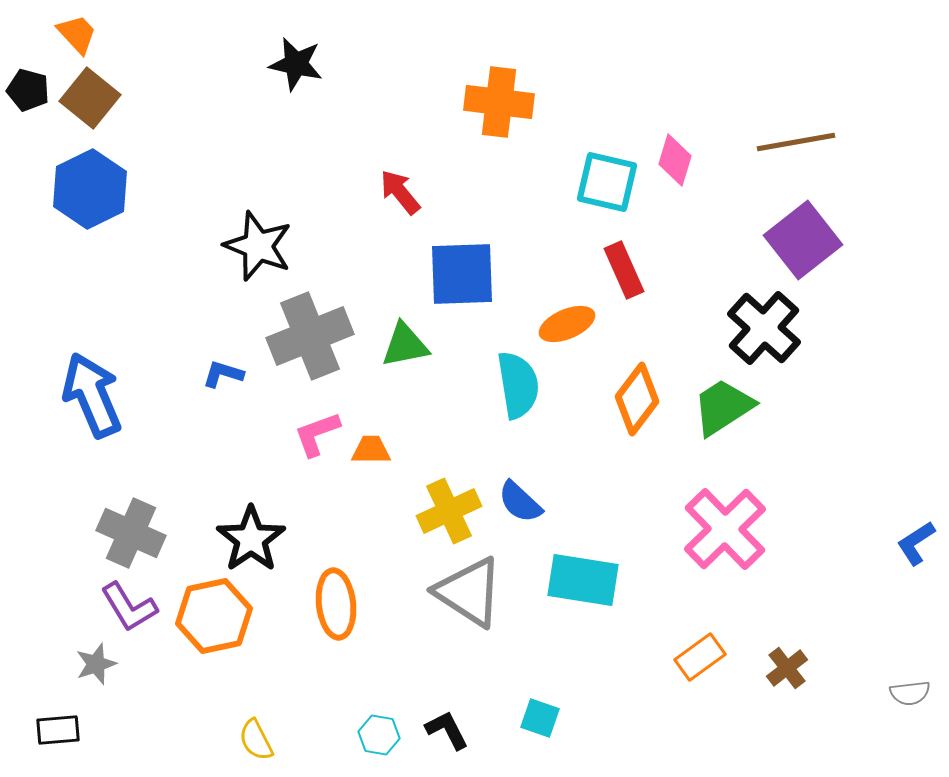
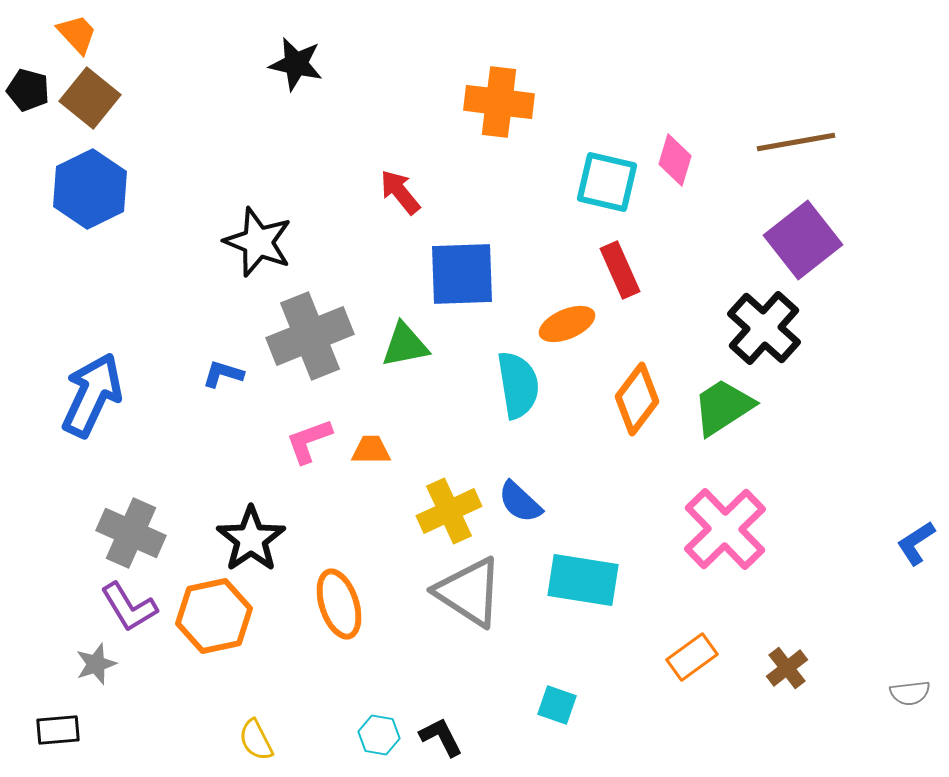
black star at (258, 246): moved 4 px up
red rectangle at (624, 270): moved 4 px left
blue arrow at (92, 395): rotated 48 degrees clockwise
pink L-shape at (317, 434): moved 8 px left, 7 px down
orange ellipse at (336, 604): moved 3 px right; rotated 12 degrees counterclockwise
orange rectangle at (700, 657): moved 8 px left
cyan square at (540, 718): moved 17 px right, 13 px up
black L-shape at (447, 730): moved 6 px left, 7 px down
